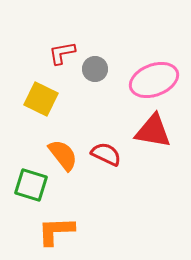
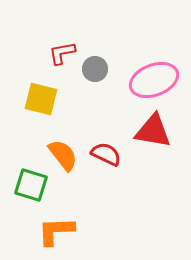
yellow square: rotated 12 degrees counterclockwise
